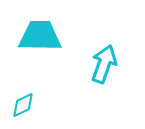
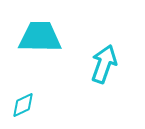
cyan trapezoid: moved 1 px down
